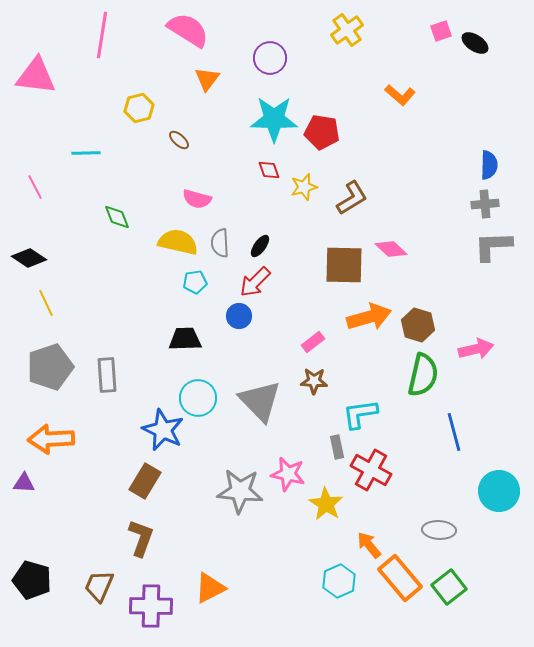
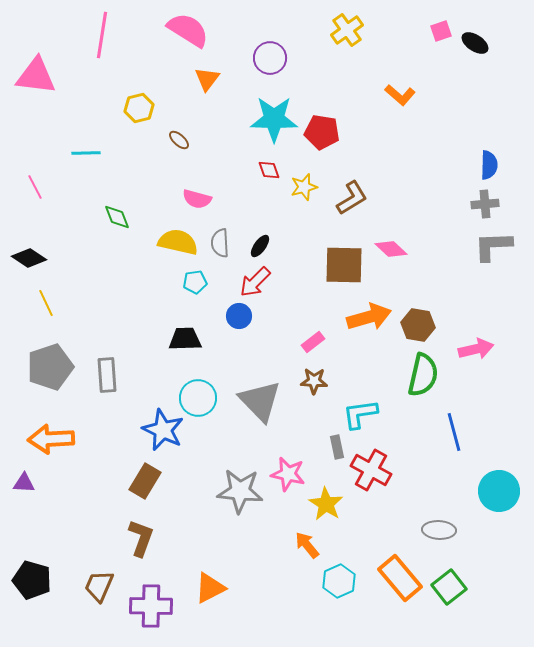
brown hexagon at (418, 325): rotated 8 degrees counterclockwise
orange arrow at (369, 545): moved 62 px left
